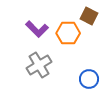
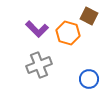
orange hexagon: rotated 15 degrees clockwise
gray cross: rotated 10 degrees clockwise
